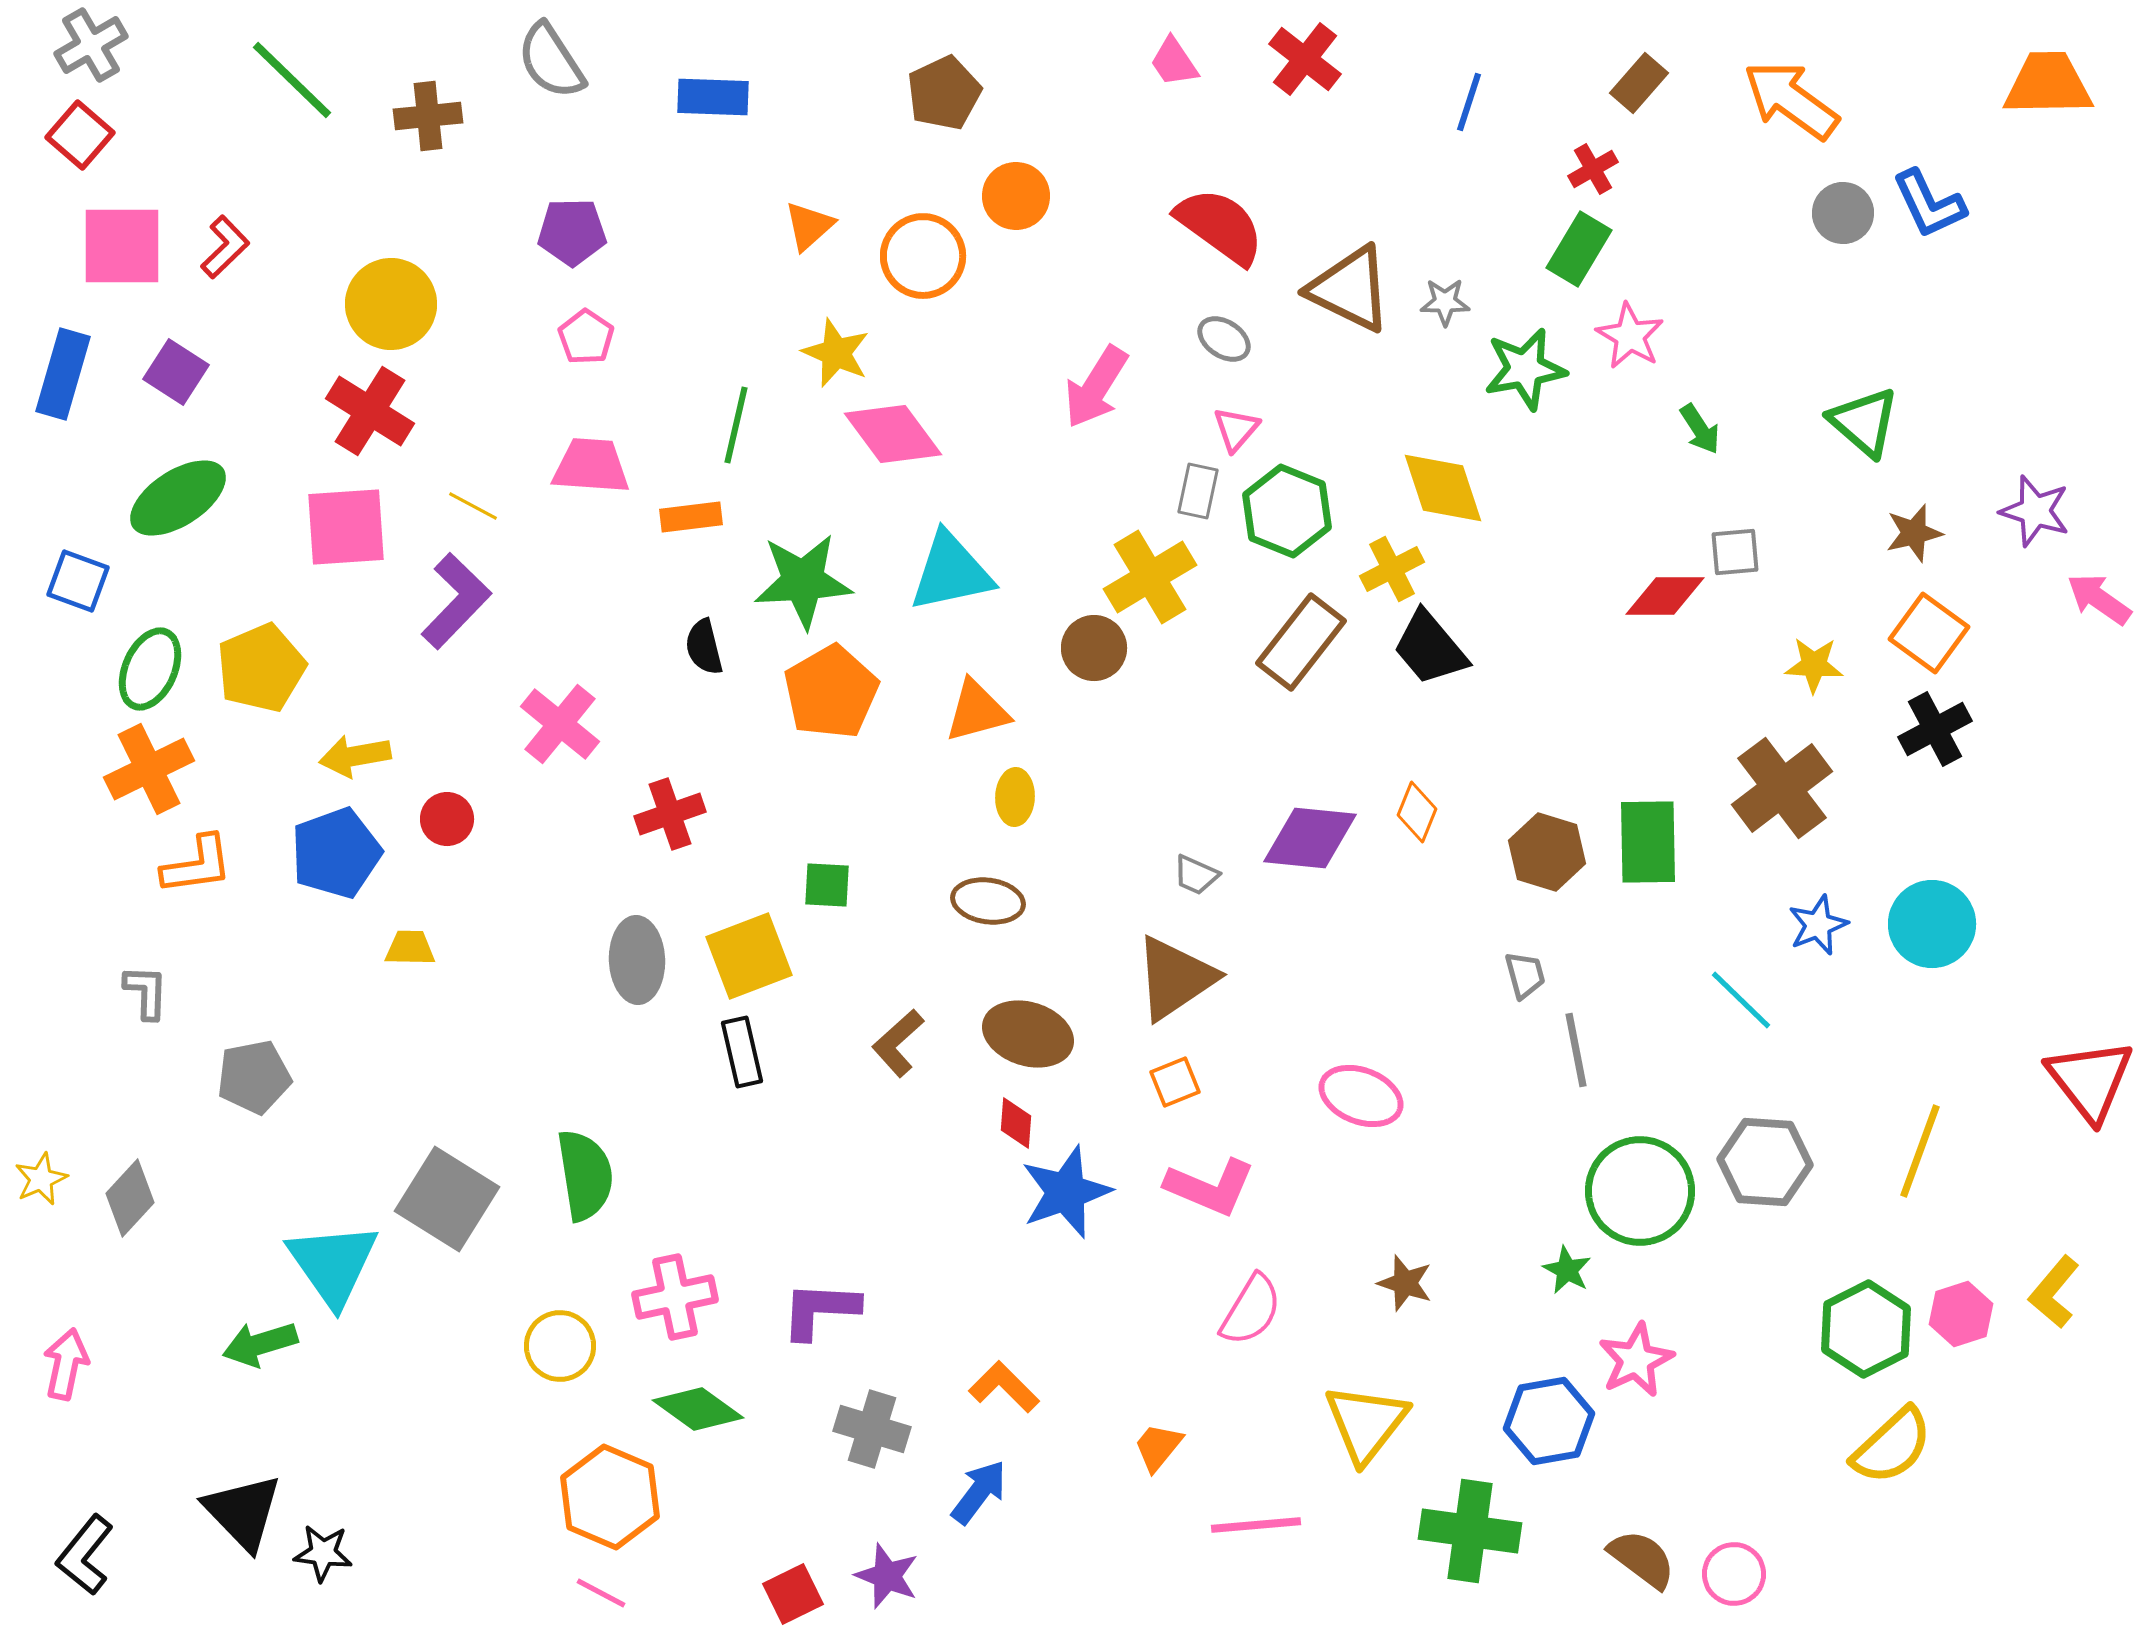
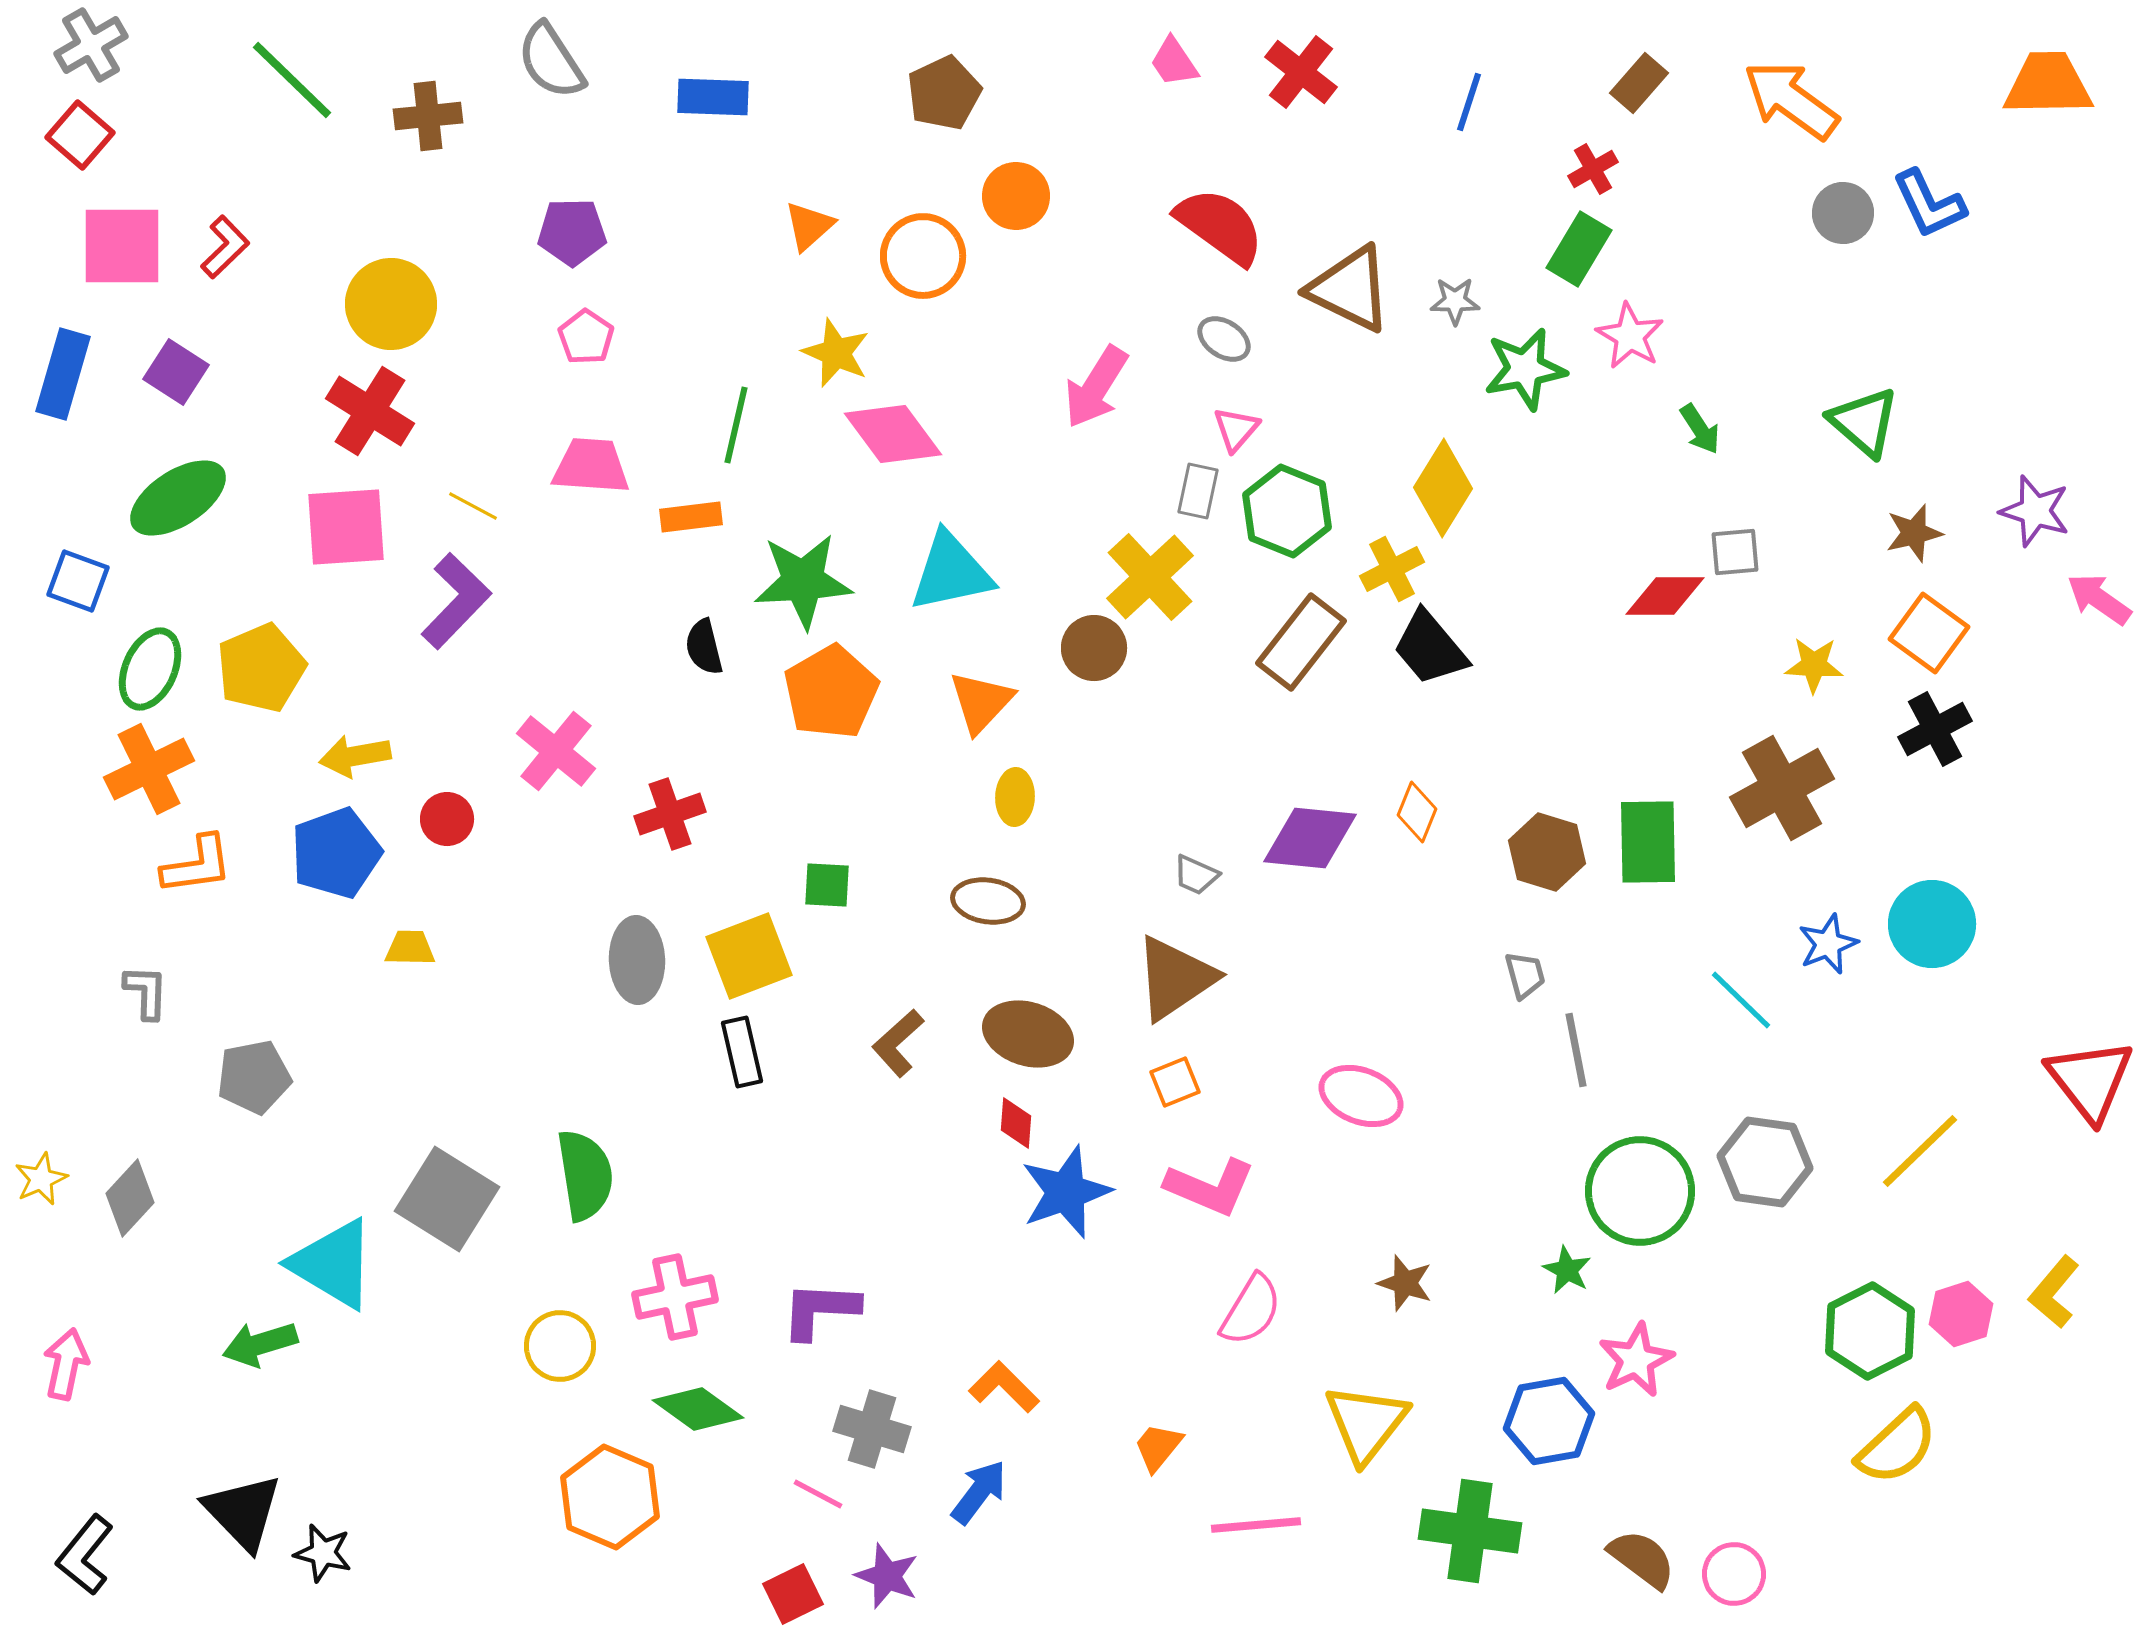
red cross at (1305, 59): moved 4 px left, 13 px down
gray star at (1445, 302): moved 10 px right, 1 px up
yellow diamond at (1443, 488): rotated 50 degrees clockwise
yellow cross at (1150, 577): rotated 12 degrees counterclockwise
orange triangle at (977, 711): moved 4 px right, 9 px up; rotated 32 degrees counterclockwise
pink cross at (560, 724): moved 4 px left, 27 px down
brown cross at (1782, 788): rotated 8 degrees clockwise
blue star at (1818, 925): moved 10 px right, 19 px down
yellow line at (1920, 1151): rotated 26 degrees clockwise
gray hexagon at (1765, 1162): rotated 4 degrees clockwise
cyan triangle at (333, 1264): rotated 24 degrees counterclockwise
green hexagon at (1866, 1329): moved 4 px right, 2 px down
yellow semicircle at (1892, 1446): moved 5 px right
black star at (323, 1553): rotated 8 degrees clockwise
pink line at (601, 1593): moved 217 px right, 99 px up
